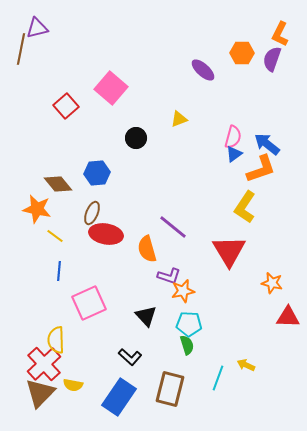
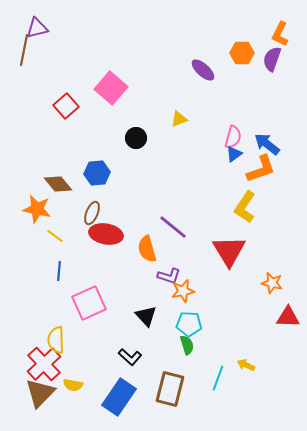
brown line at (21, 49): moved 3 px right, 1 px down
